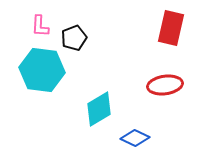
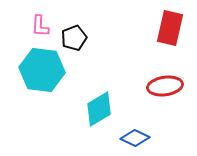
red rectangle: moved 1 px left
red ellipse: moved 1 px down
